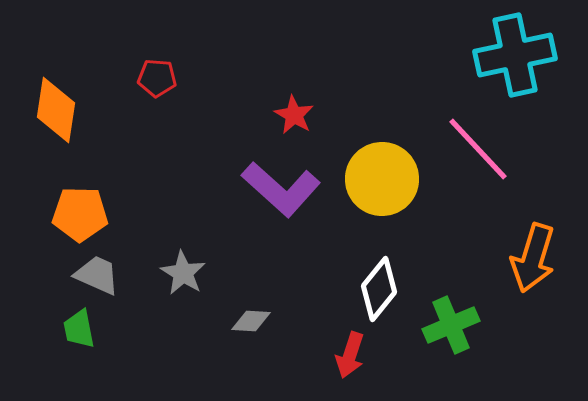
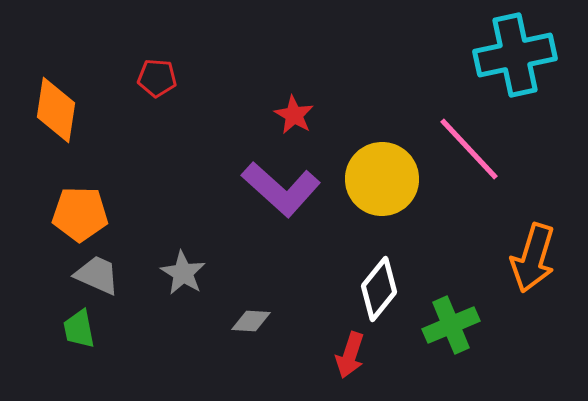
pink line: moved 9 px left
